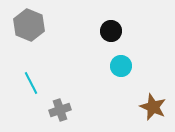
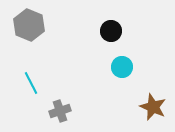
cyan circle: moved 1 px right, 1 px down
gray cross: moved 1 px down
